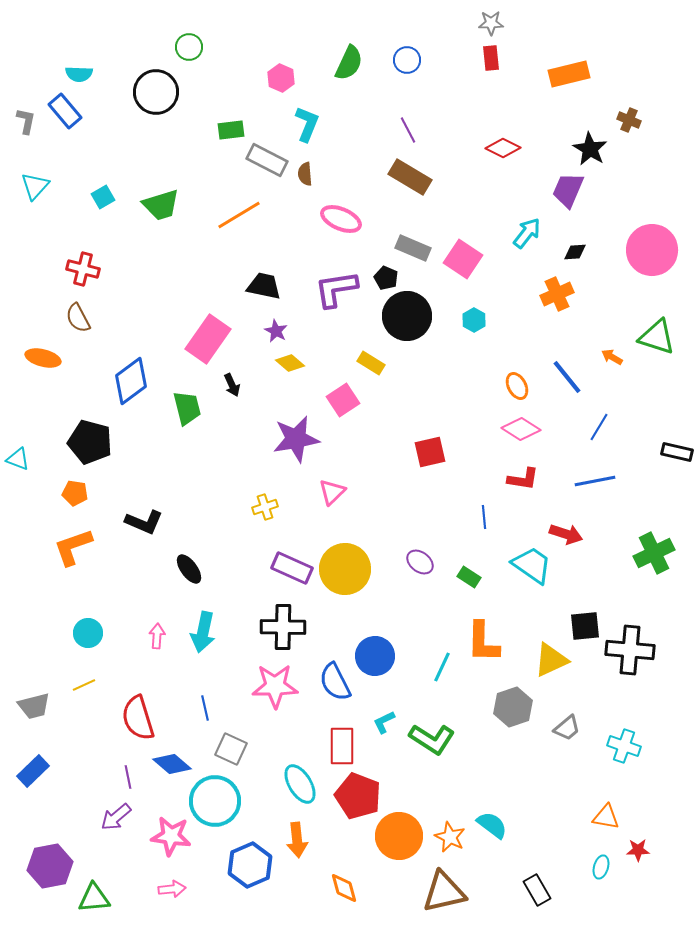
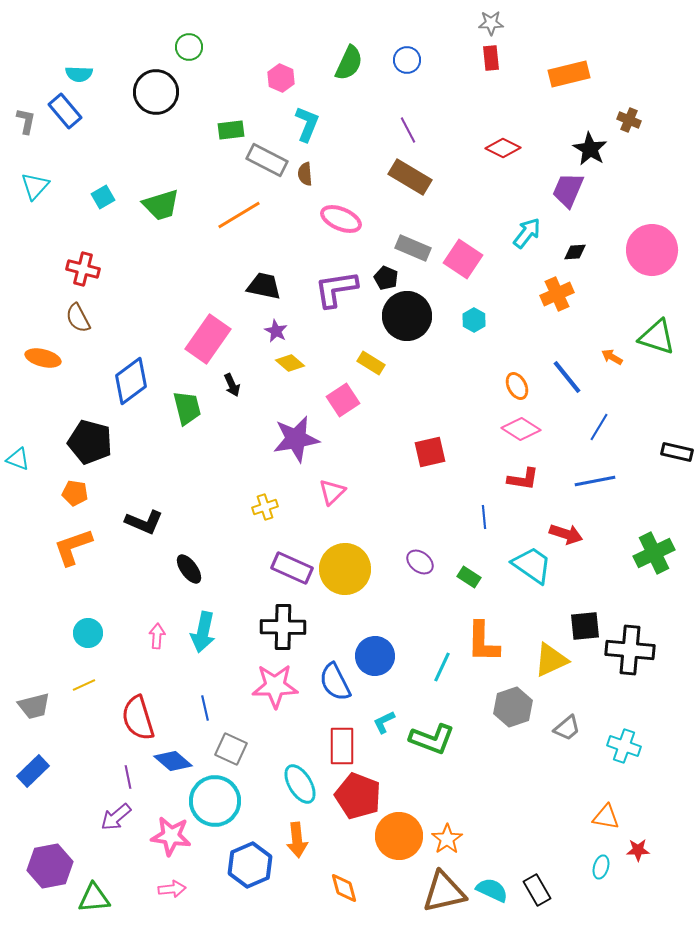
green L-shape at (432, 739): rotated 12 degrees counterclockwise
blue diamond at (172, 764): moved 1 px right, 3 px up
cyan semicircle at (492, 825): moved 65 px down; rotated 12 degrees counterclockwise
orange star at (450, 837): moved 3 px left, 2 px down; rotated 12 degrees clockwise
